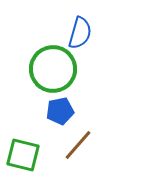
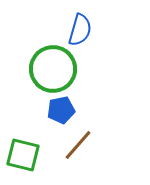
blue semicircle: moved 3 px up
blue pentagon: moved 1 px right, 1 px up
